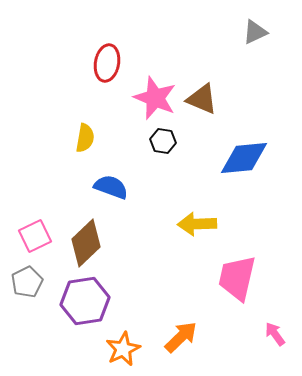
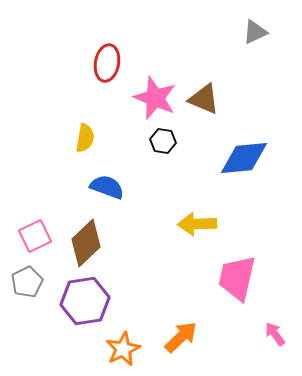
brown triangle: moved 2 px right
blue semicircle: moved 4 px left
